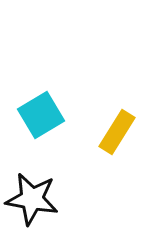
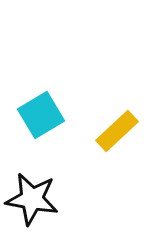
yellow rectangle: moved 1 px up; rotated 15 degrees clockwise
